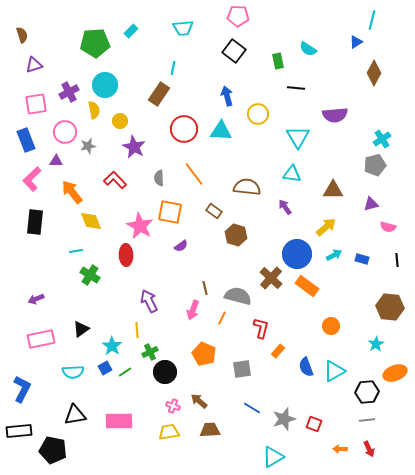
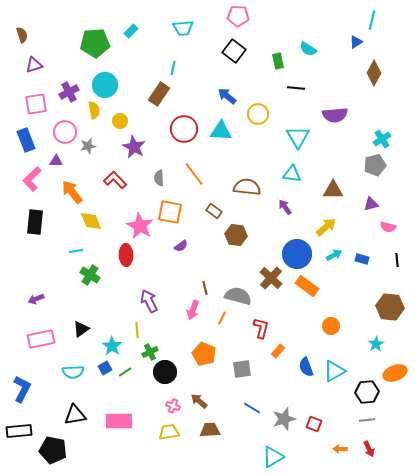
blue arrow at (227, 96): rotated 36 degrees counterclockwise
brown hexagon at (236, 235): rotated 10 degrees counterclockwise
